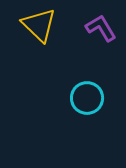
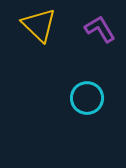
purple L-shape: moved 1 px left, 1 px down
